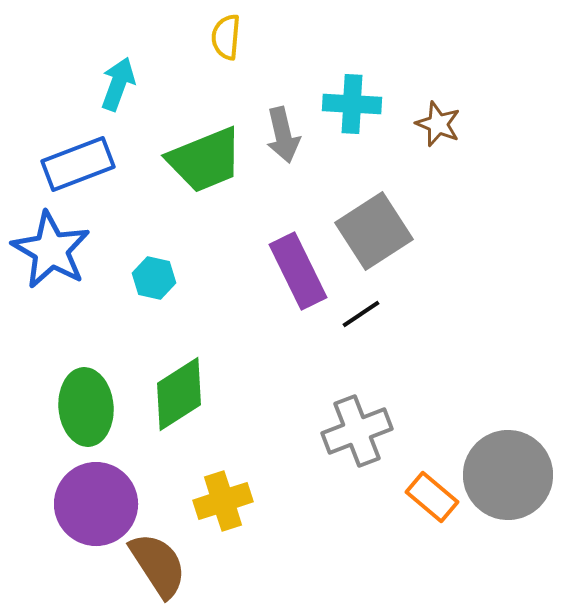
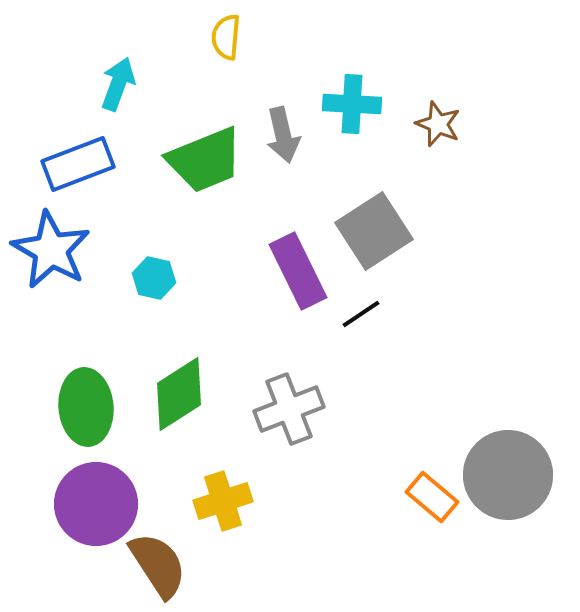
gray cross: moved 68 px left, 22 px up
